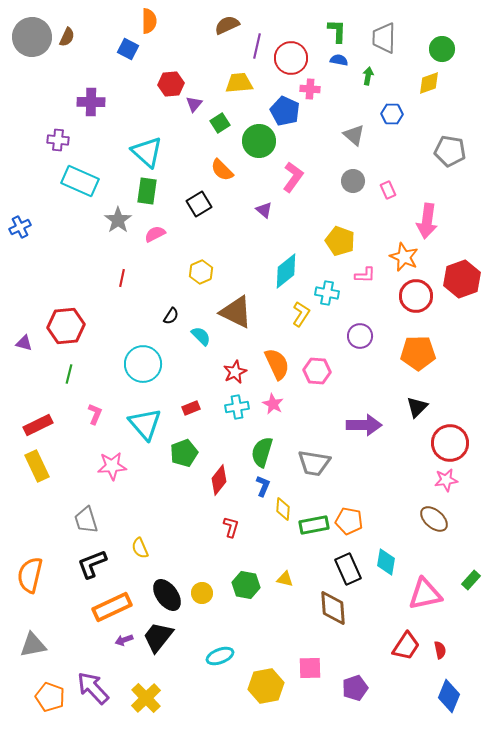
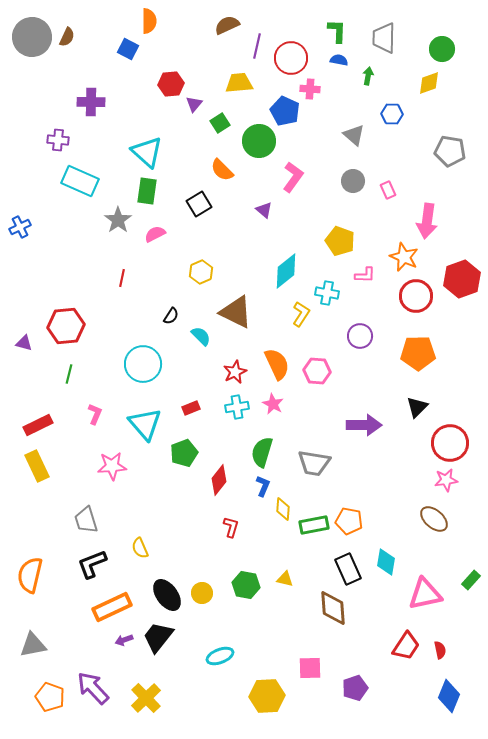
yellow hexagon at (266, 686): moved 1 px right, 10 px down; rotated 8 degrees clockwise
